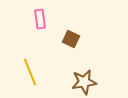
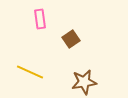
brown square: rotated 30 degrees clockwise
yellow line: rotated 44 degrees counterclockwise
